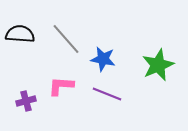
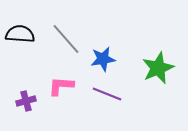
blue star: rotated 20 degrees counterclockwise
green star: moved 3 px down
